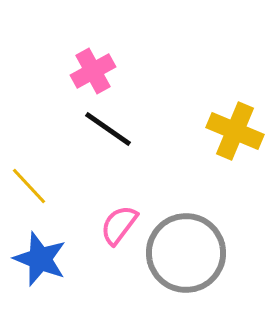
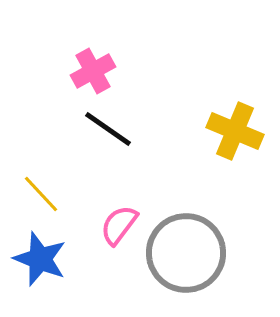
yellow line: moved 12 px right, 8 px down
